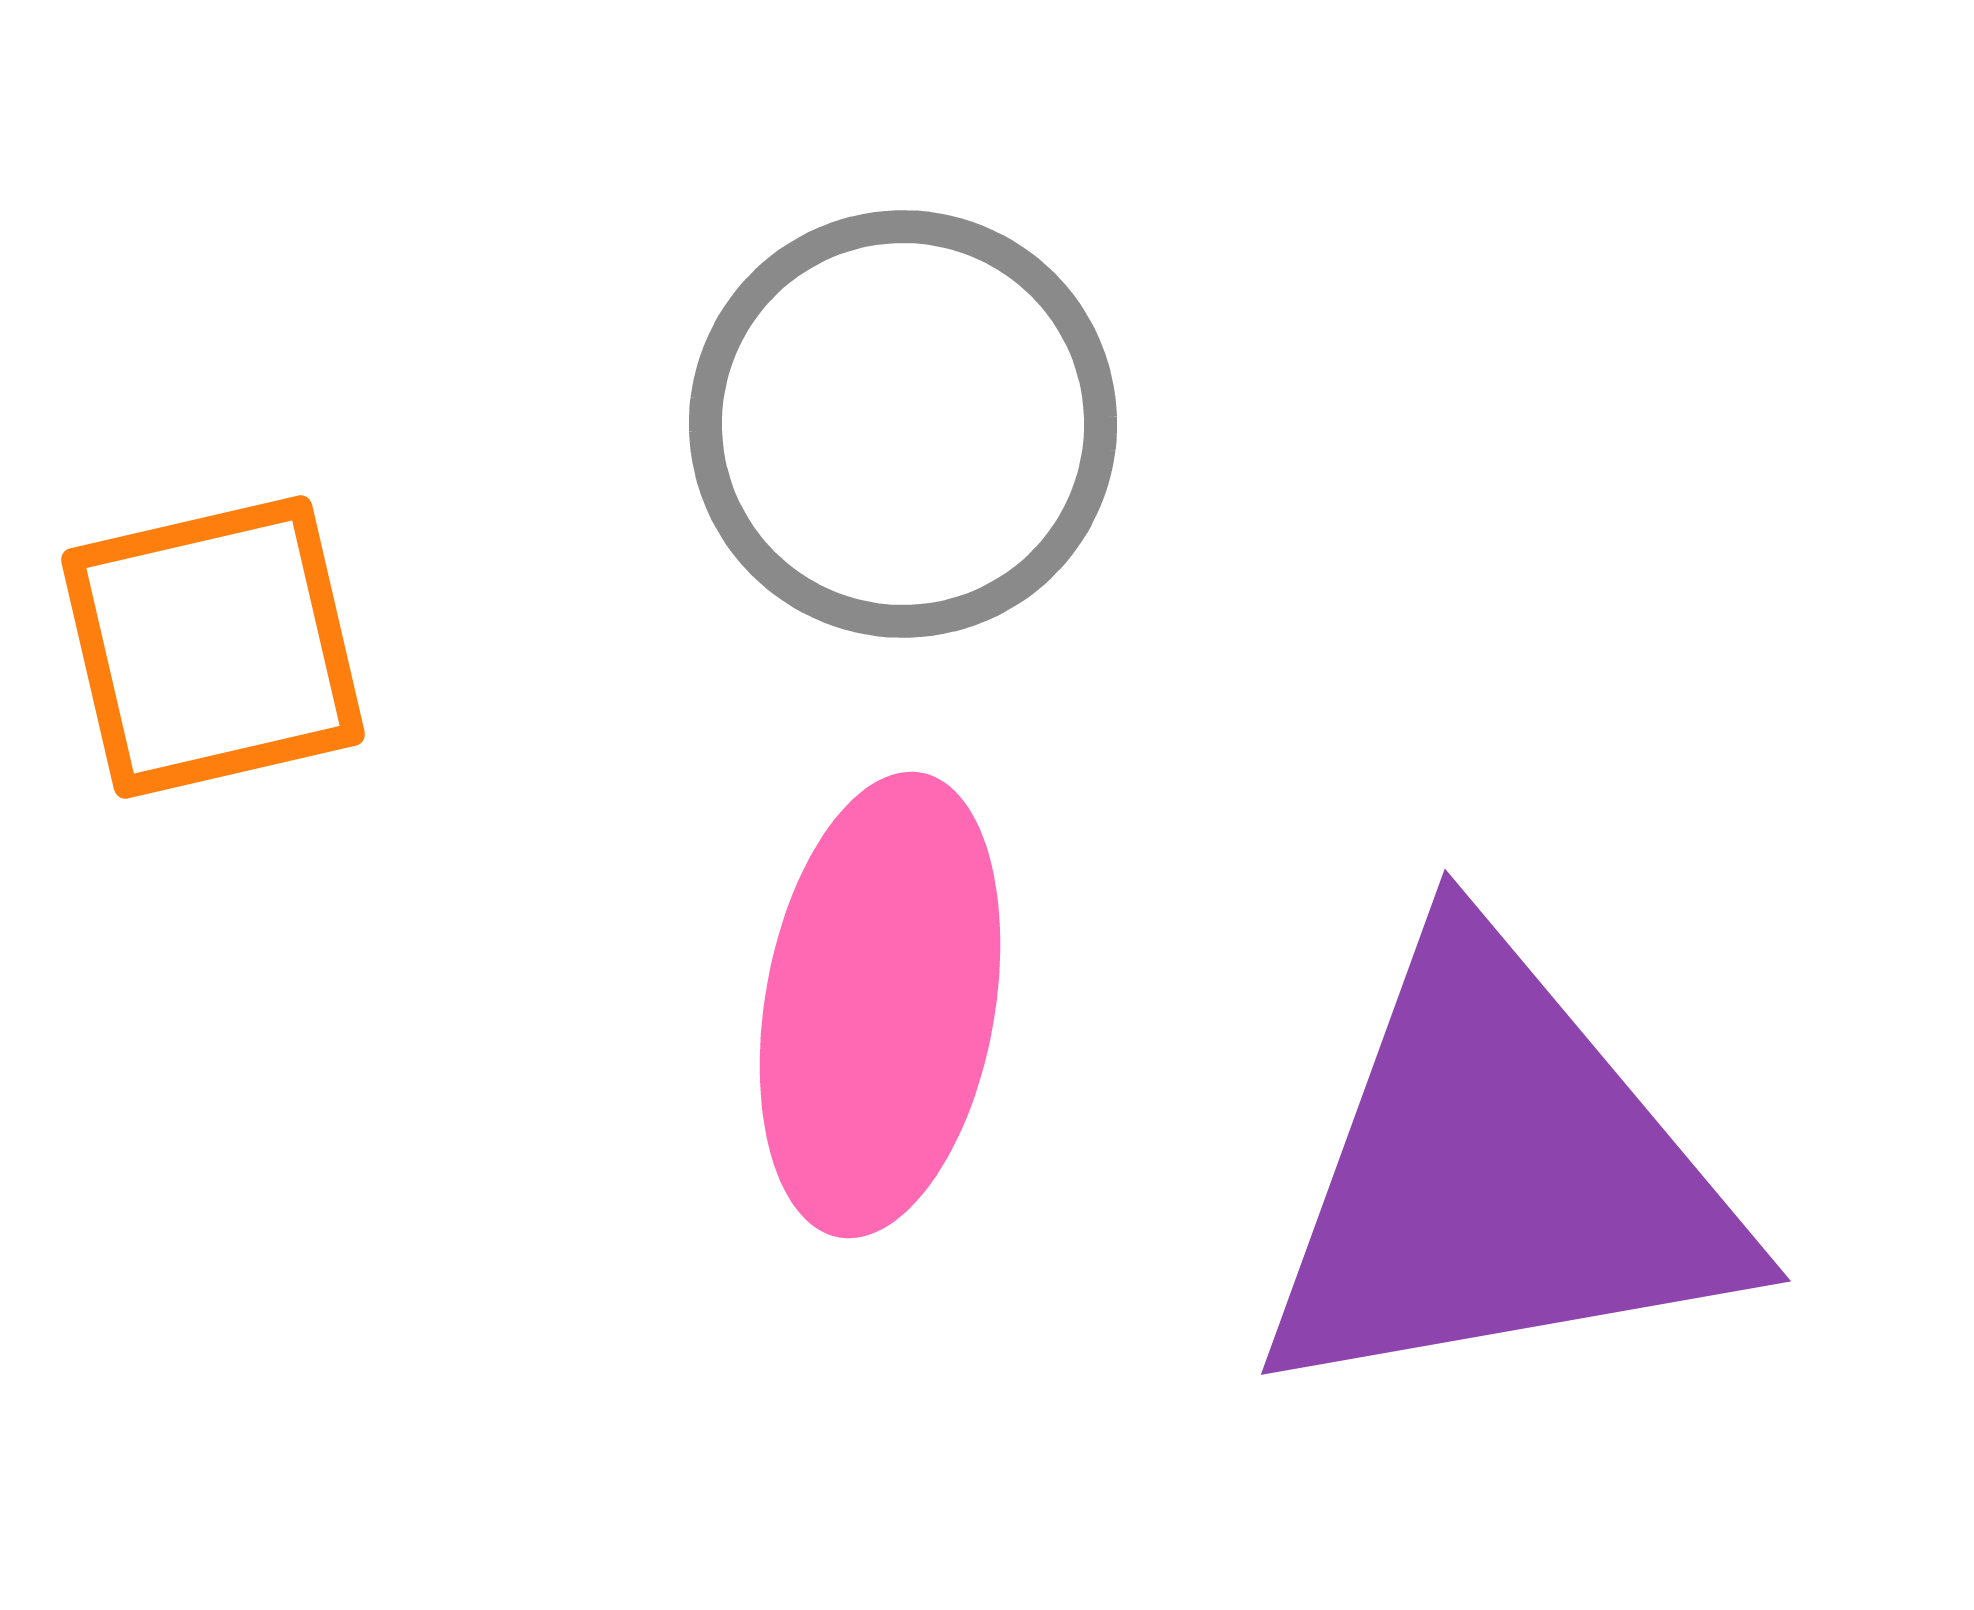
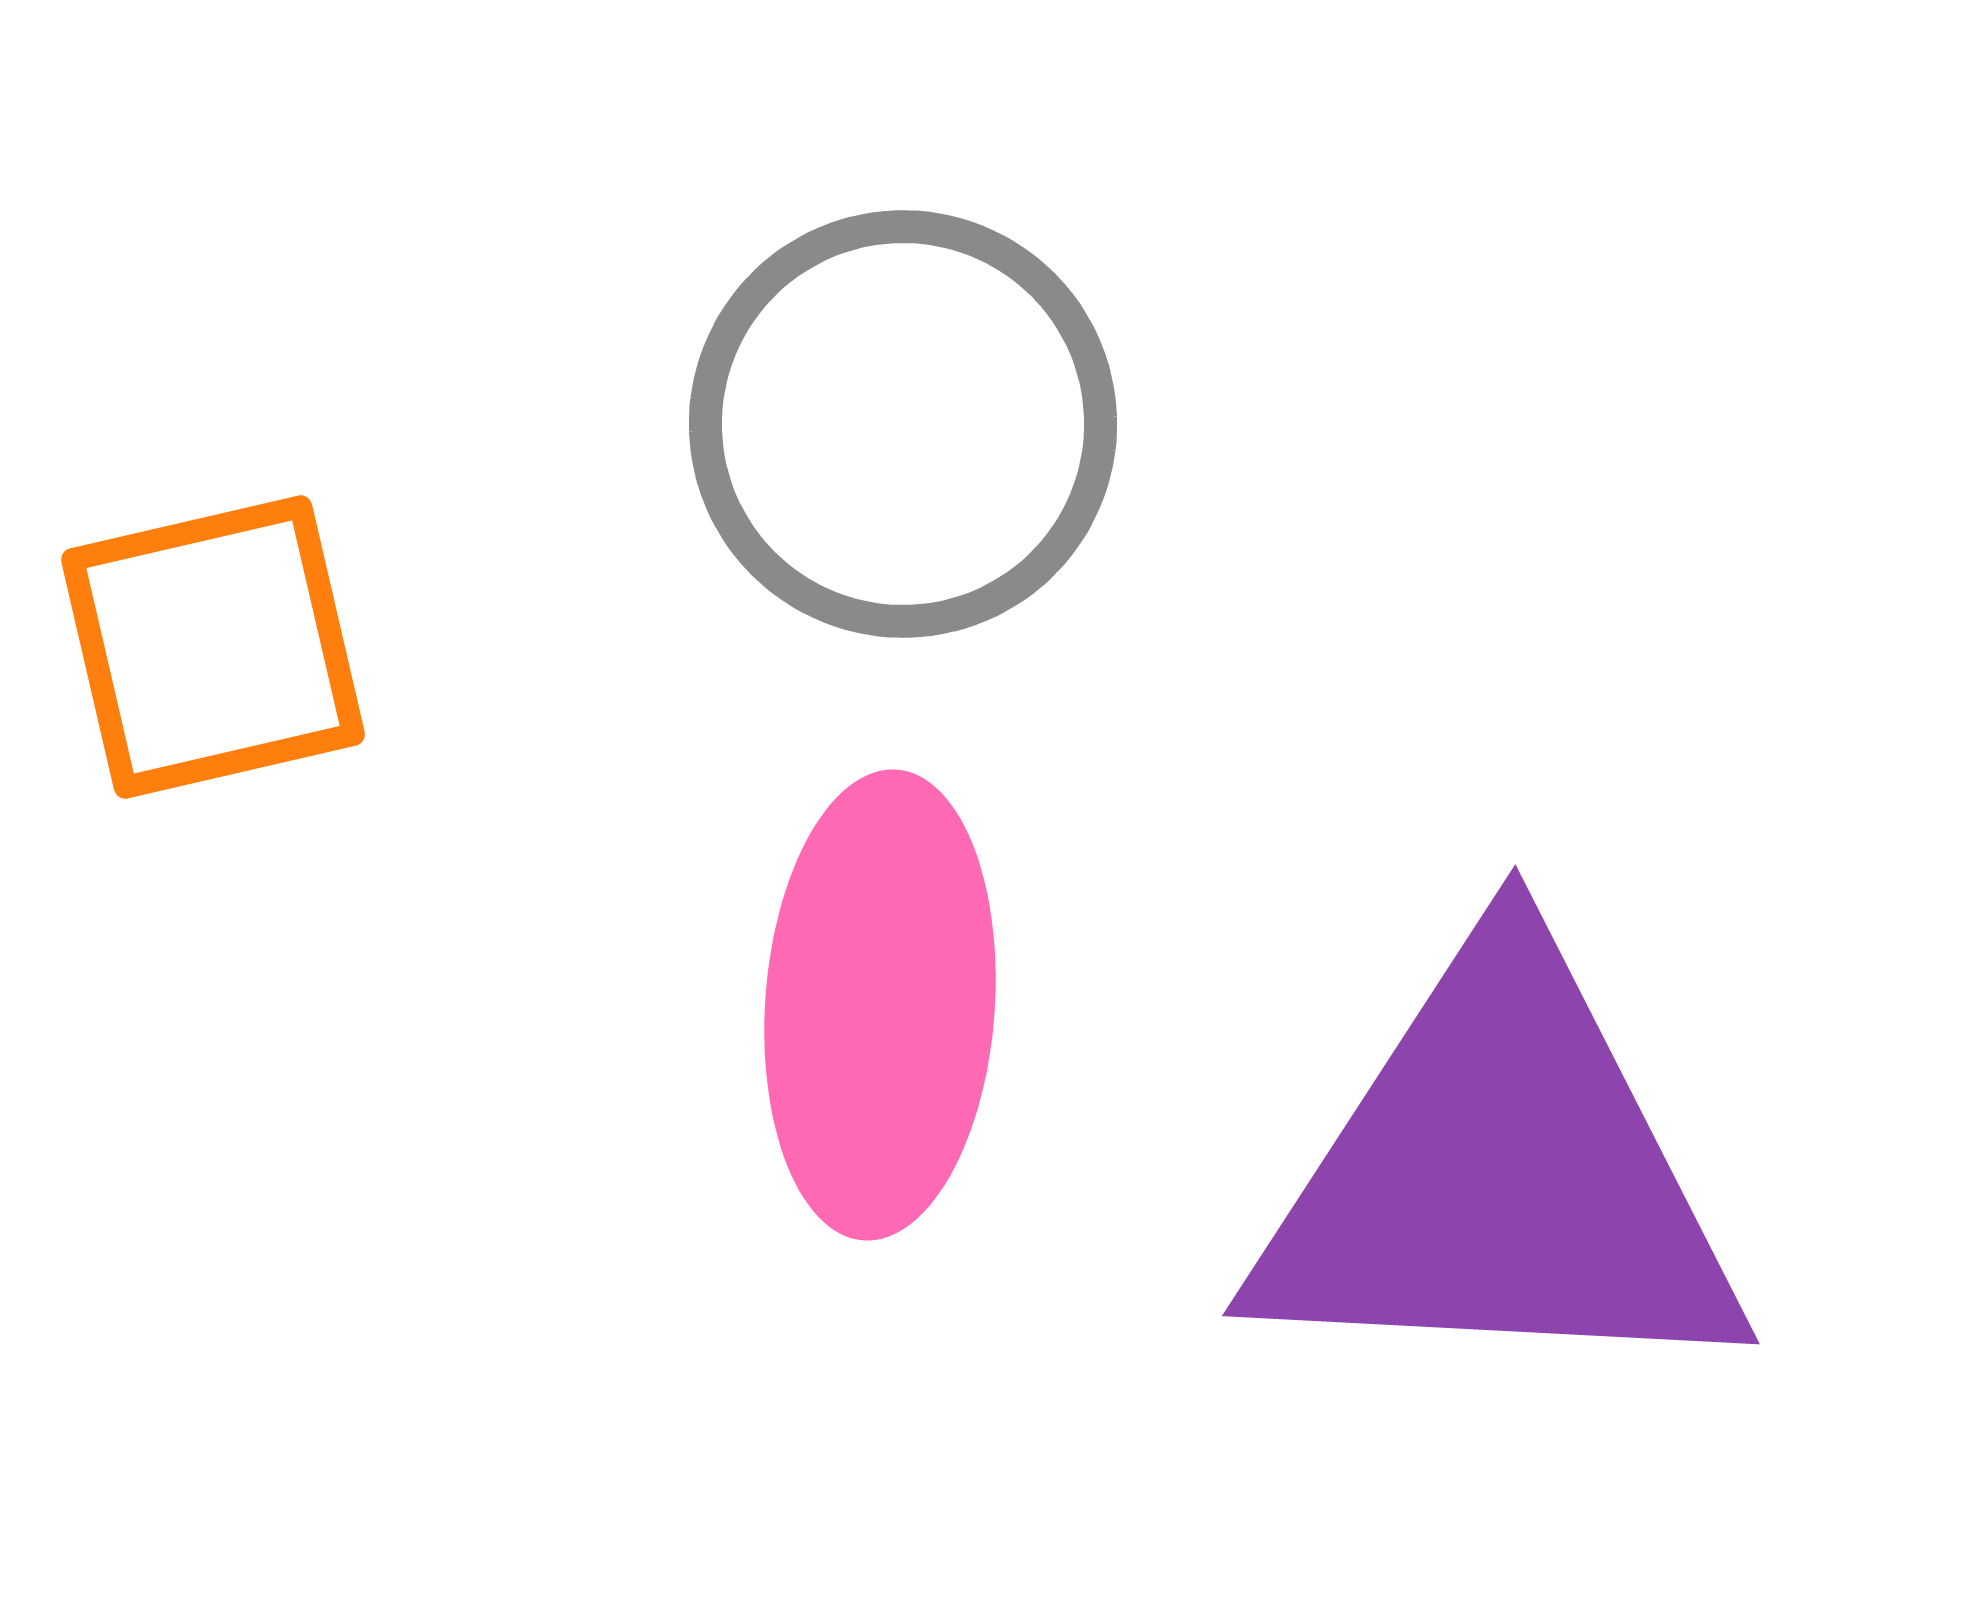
pink ellipse: rotated 6 degrees counterclockwise
purple triangle: rotated 13 degrees clockwise
